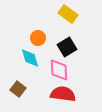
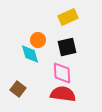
yellow rectangle: moved 3 px down; rotated 60 degrees counterclockwise
orange circle: moved 2 px down
black square: rotated 18 degrees clockwise
cyan diamond: moved 4 px up
pink diamond: moved 3 px right, 3 px down
